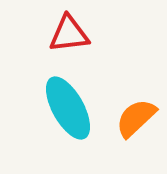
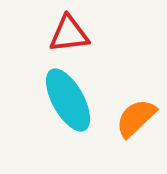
cyan ellipse: moved 8 px up
